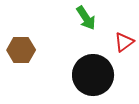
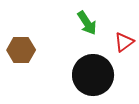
green arrow: moved 1 px right, 5 px down
